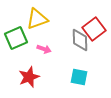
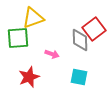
yellow triangle: moved 4 px left, 1 px up
green square: moved 2 px right; rotated 20 degrees clockwise
pink arrow: moved 8 px right, 5 px down
